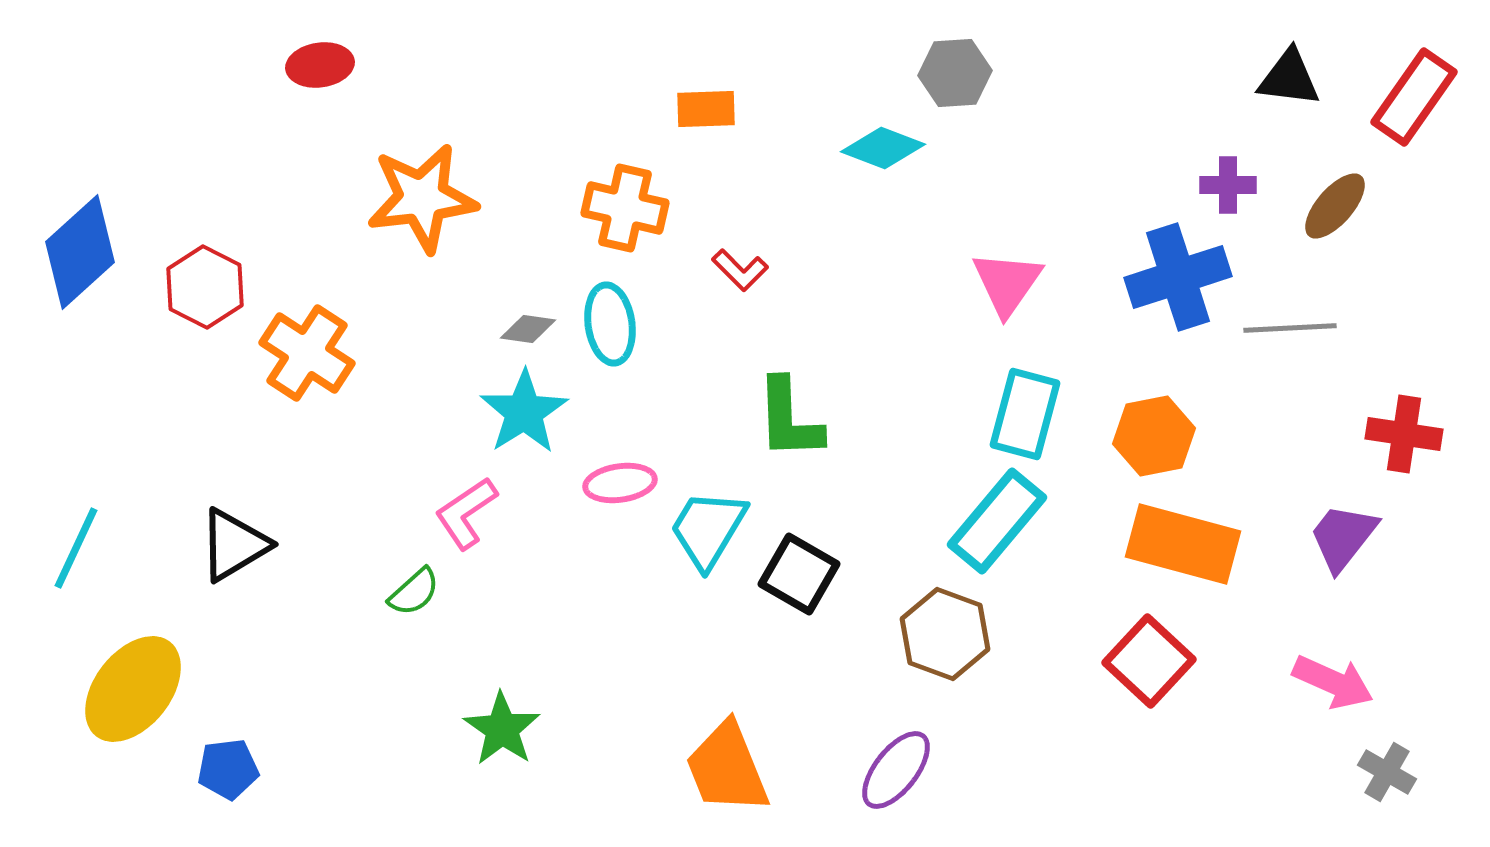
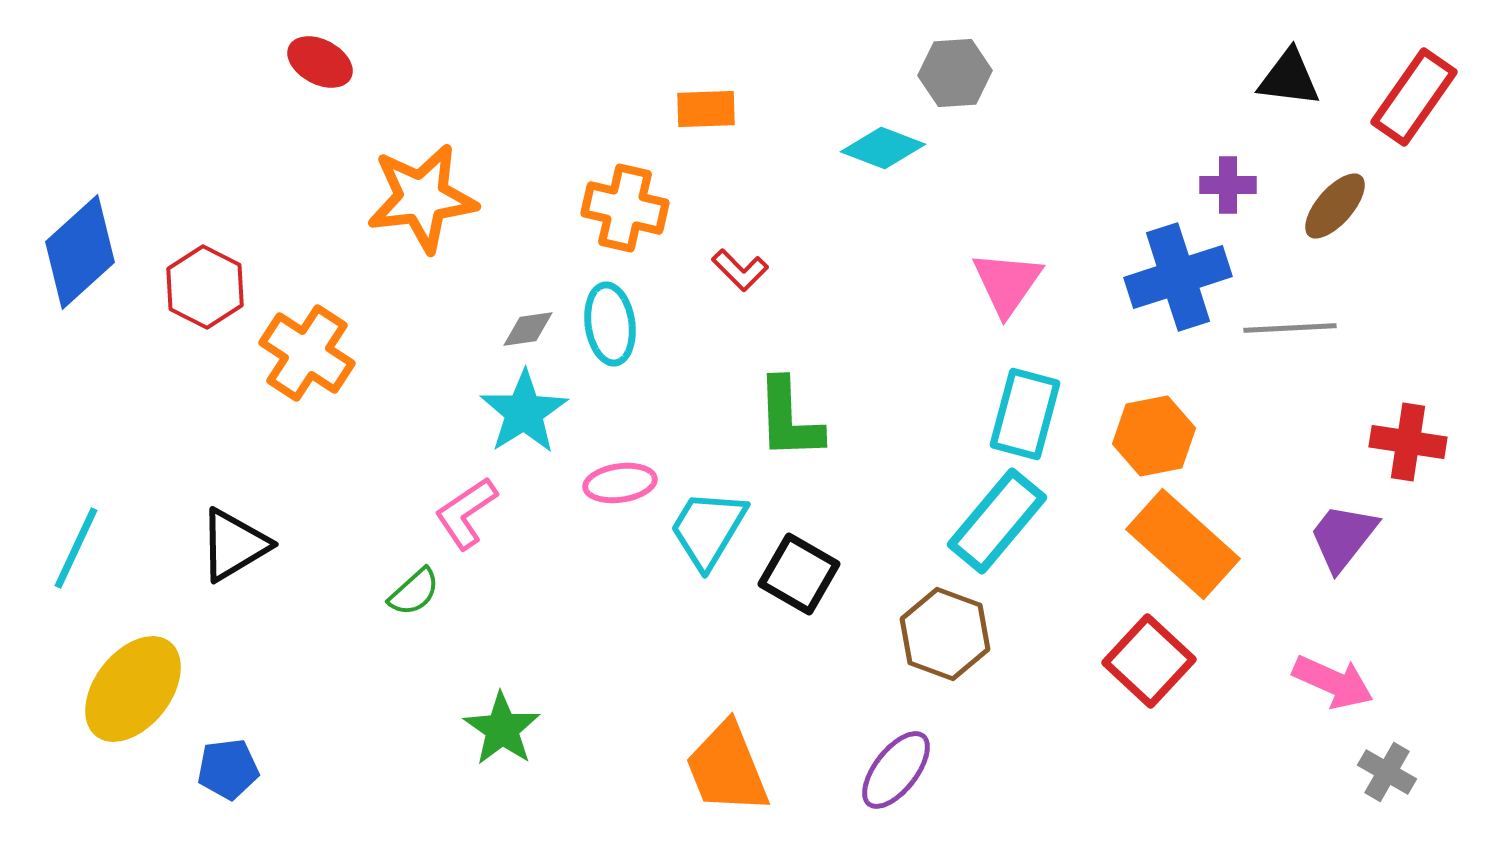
red ellipse at (320, 65): moved 3 px up; rotated 36 degrees clockwise
gray diamond at (528, 329): rotated 16 degrees counterclockwise
red cross at (1404, 434): moved 4 px right, 8 px down
orange rectangle at (1183, 544): rotated 27 degrees clockwise
